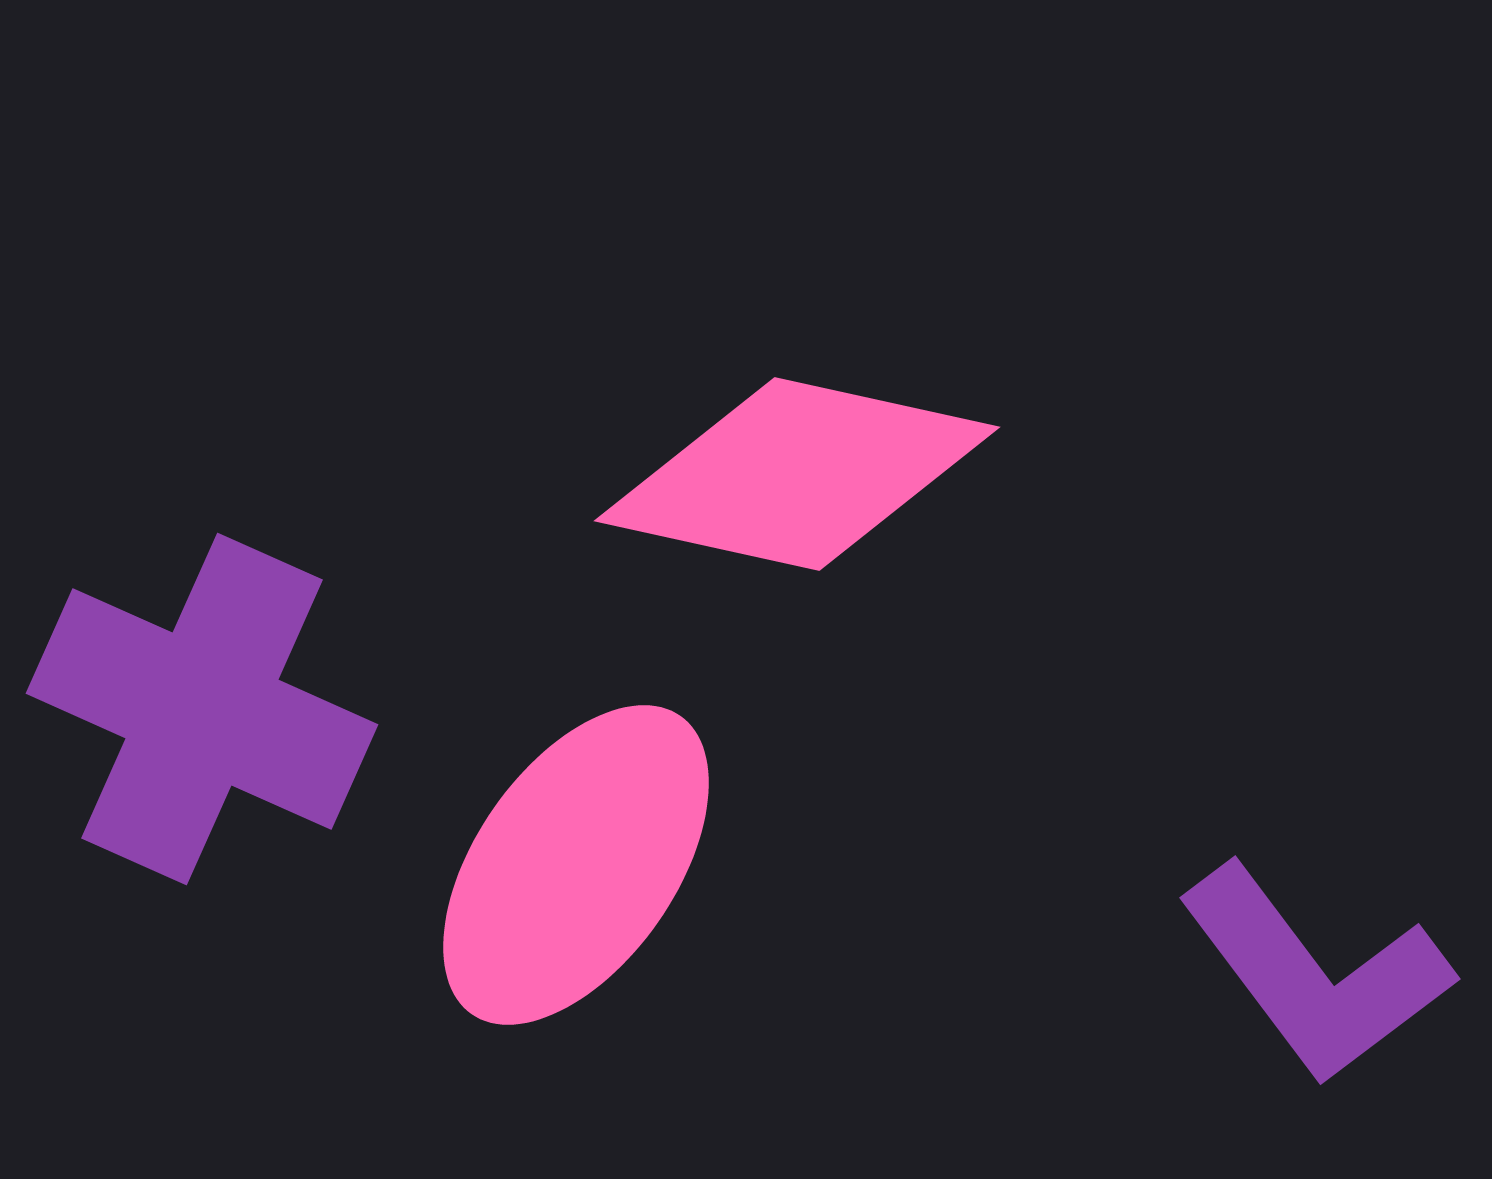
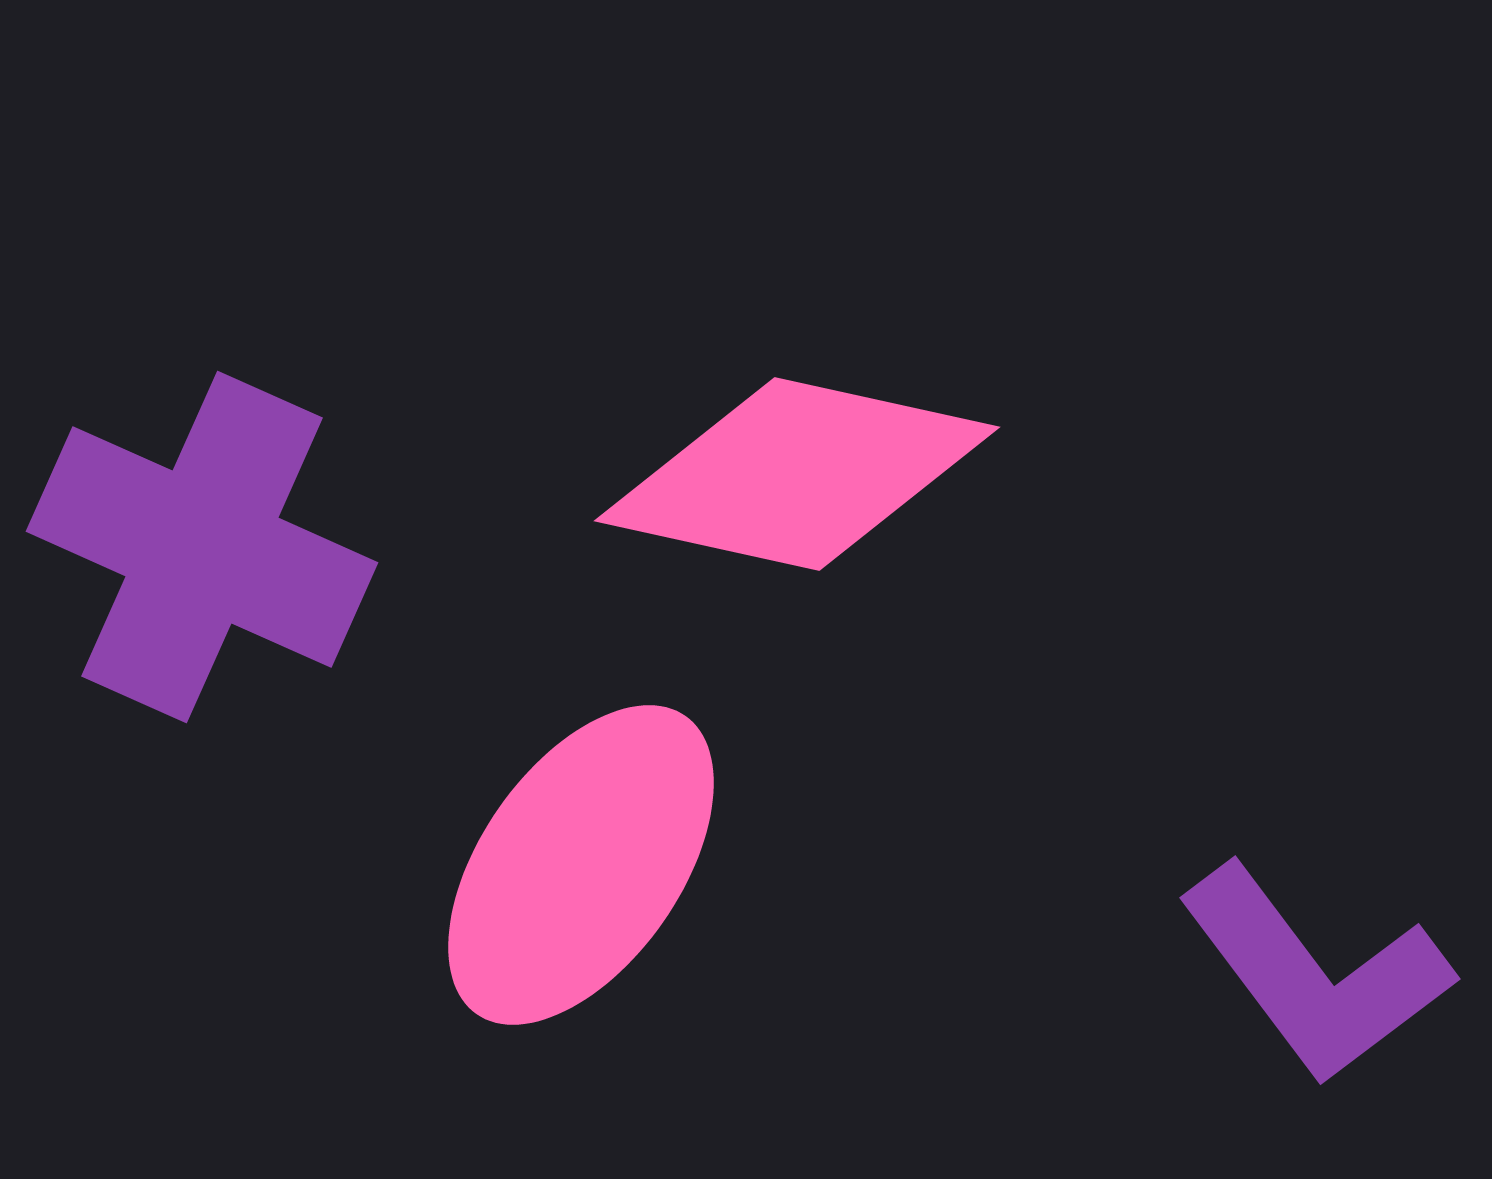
purple cross: moved 162 px up
pink ellipse: moved 5 px right
